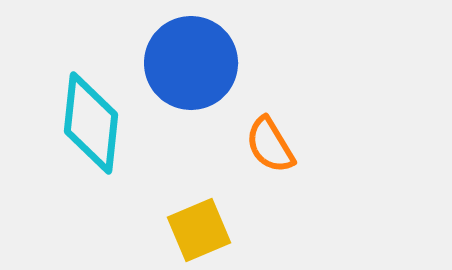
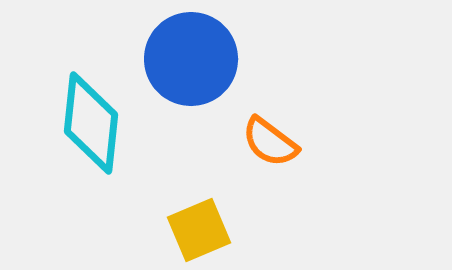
blue circle: moved 4 px up
orange semicircle: moved 3 px up; rotated 22 degrees counterclockwise
